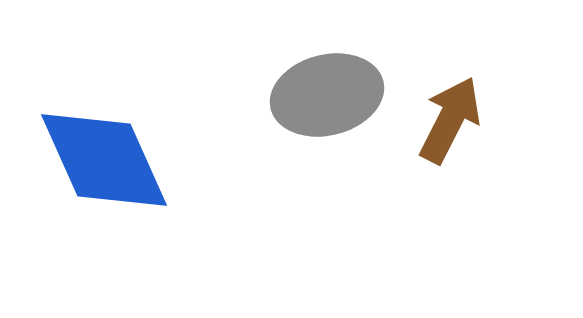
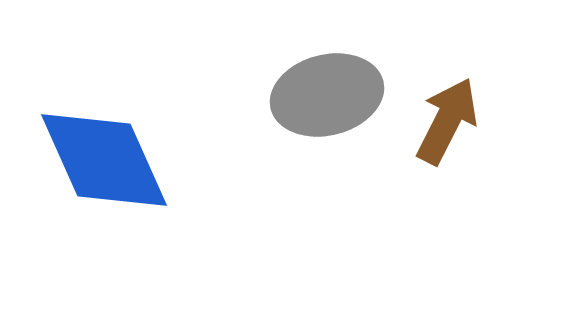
brown arrow: moved 3 px left, 1 px down
